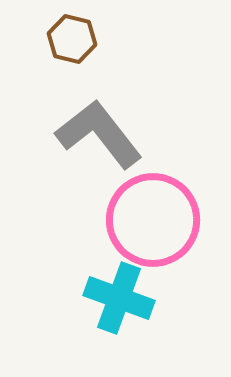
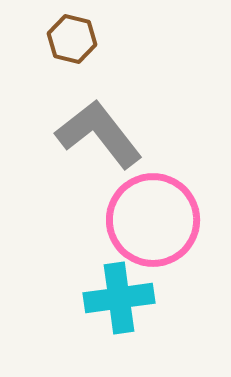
cyan cross: rotated 28 degrees counterclockwise
